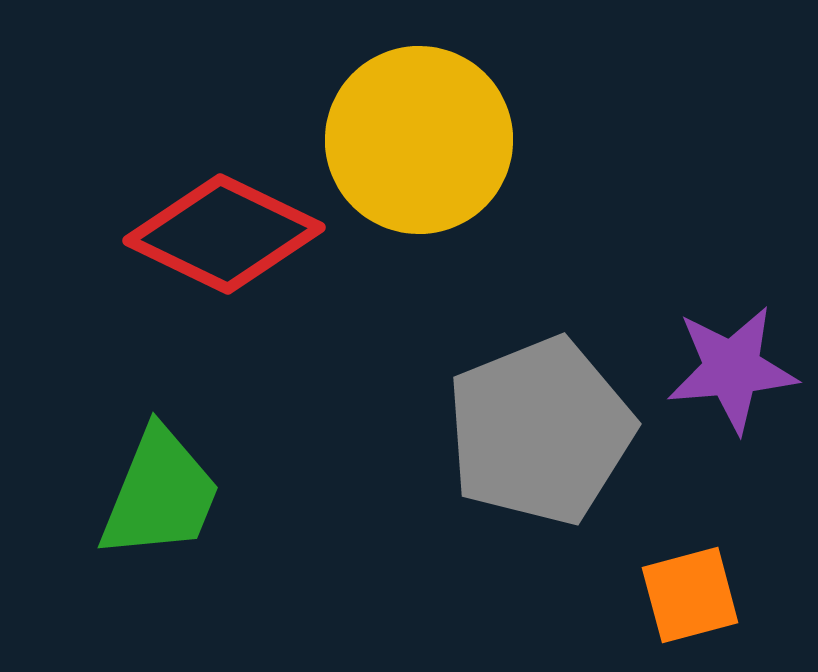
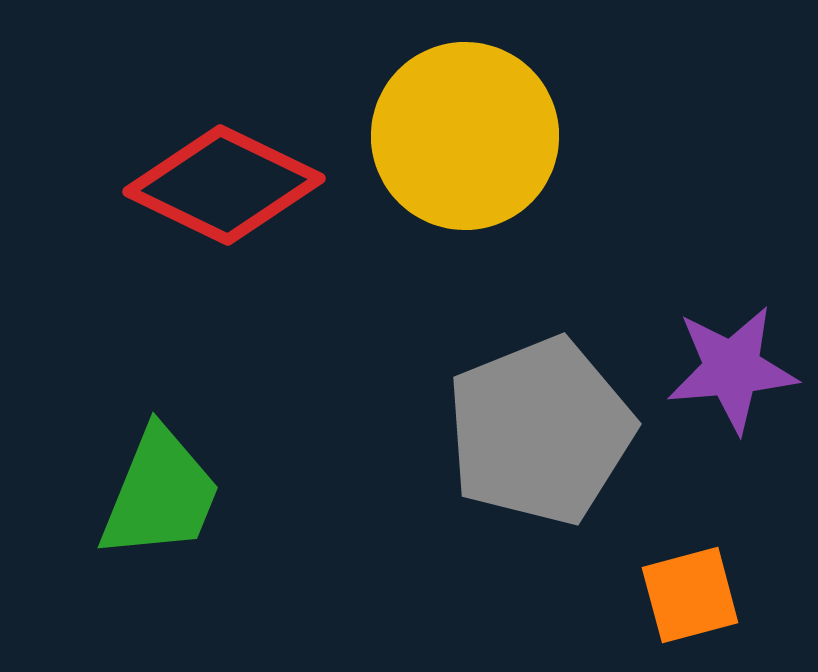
yellow circle: moved 46 px right, 4 px up
red diamond: moved 49 px up
